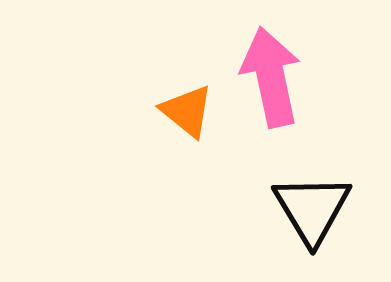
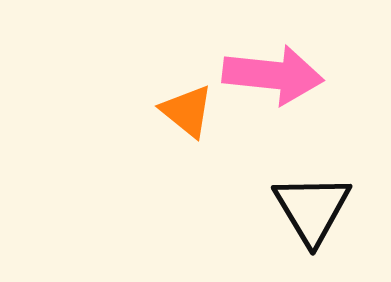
pink arrow: moved 2 px right, 2 px up; rotated 108 degrees clockwise
